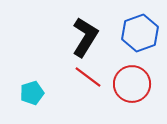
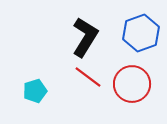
blue hexagon: moved 1 px right
cyan pentagon: moved 3 px right, 2 px up
